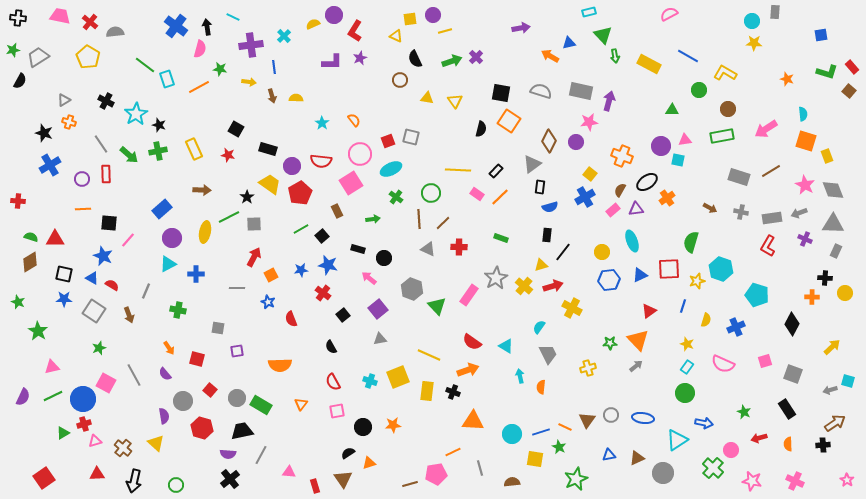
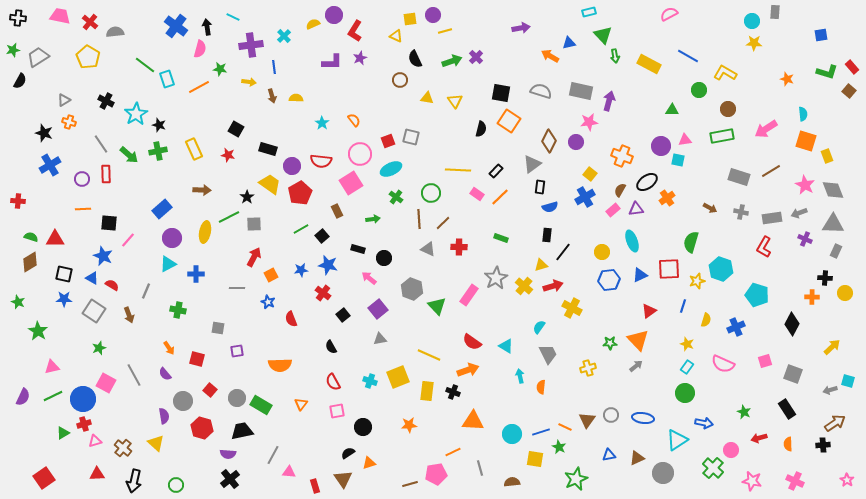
red L-shape at (768, 246): moved 4 px left, 1 px down
orange star at (393, 425): moved 16 px right
gray line at (261, 455): moved 12 px right
